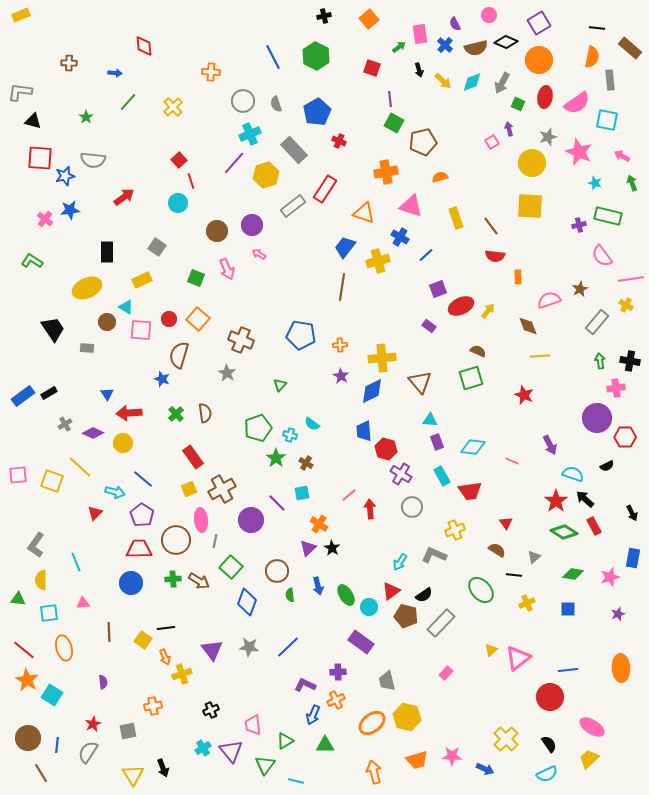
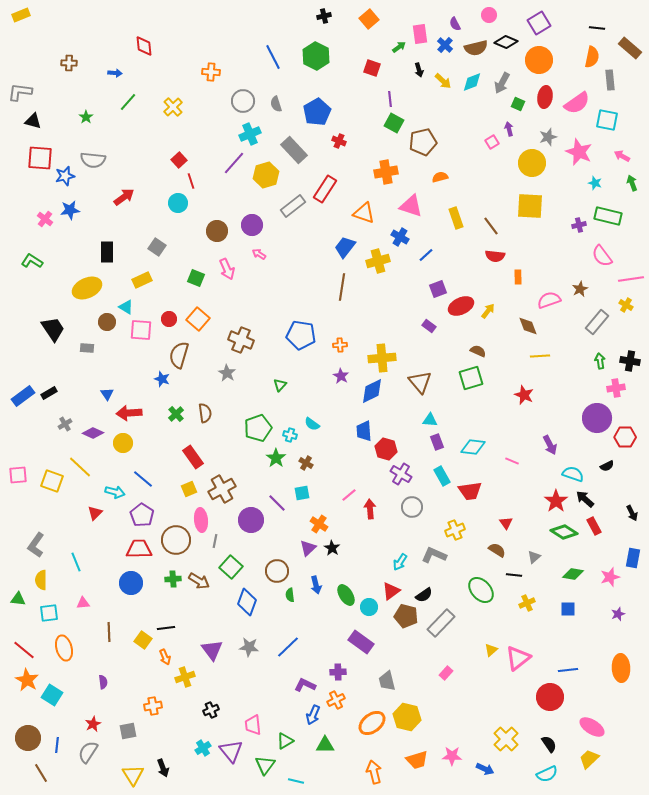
blue arrow at (318, 586): moved 2 px left, 1 px up
yellow cross at (182, 674): moved 3 px right, 3 px down
